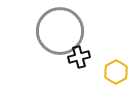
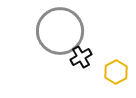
black cross: moved 2 px right; rotated 15 degrees counterclockwise
